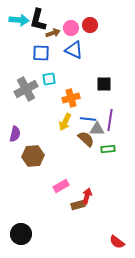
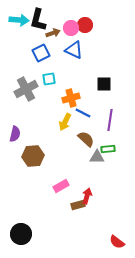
red circle: moved 5 px left
blue square: rotated 30 degrees counterclockwise
blue line: moved 5 px left, 6 px up; rotated 21 degrees clockwise
gray triangle: moved 28 px down
